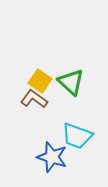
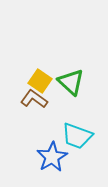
blue star: rotated 24 degrees clockwise
